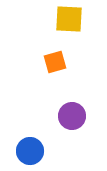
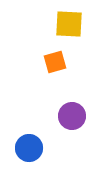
yellow square: moved 5 px down
blue circle: moved 1 px left, 3 px up
